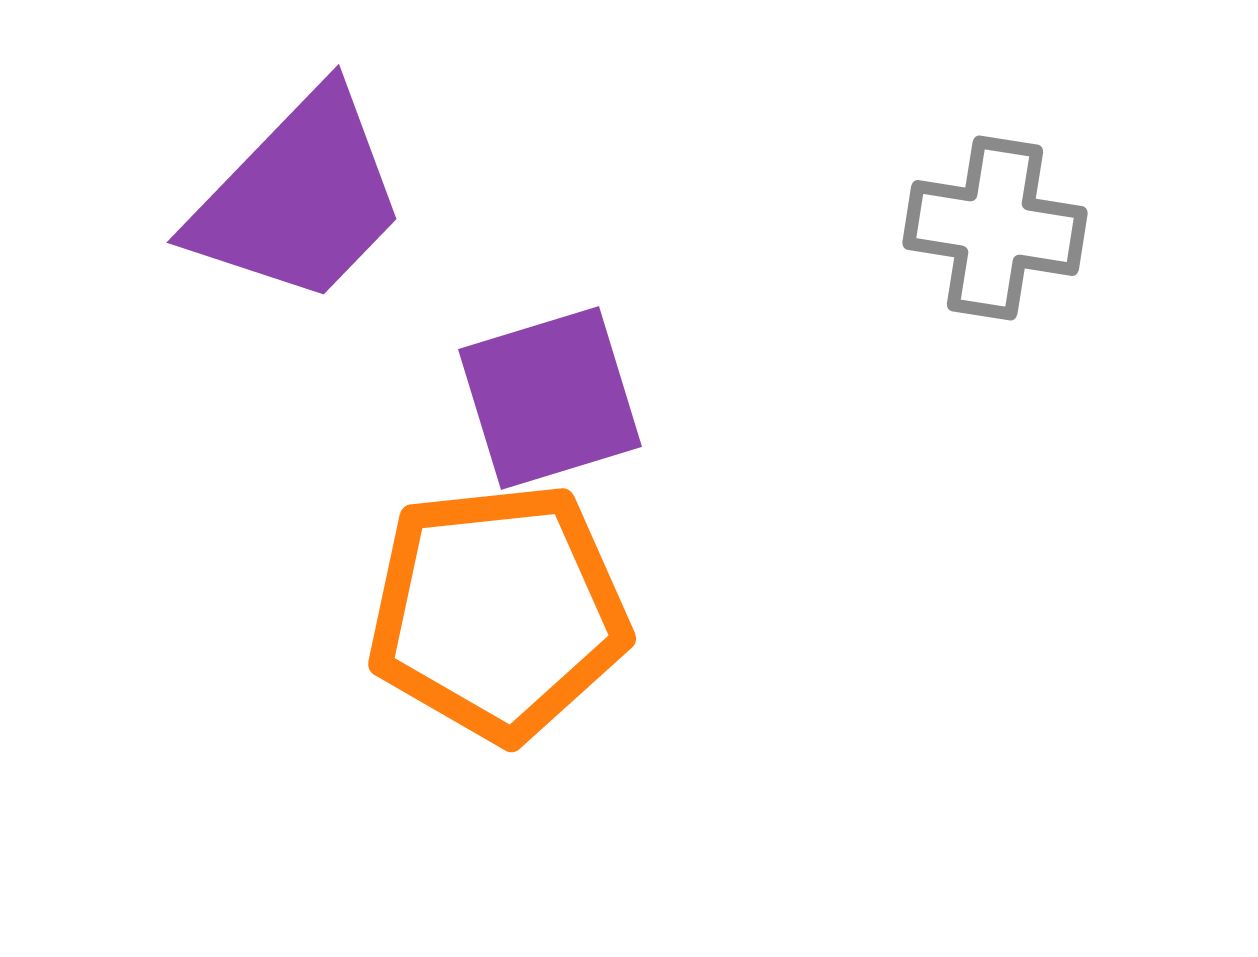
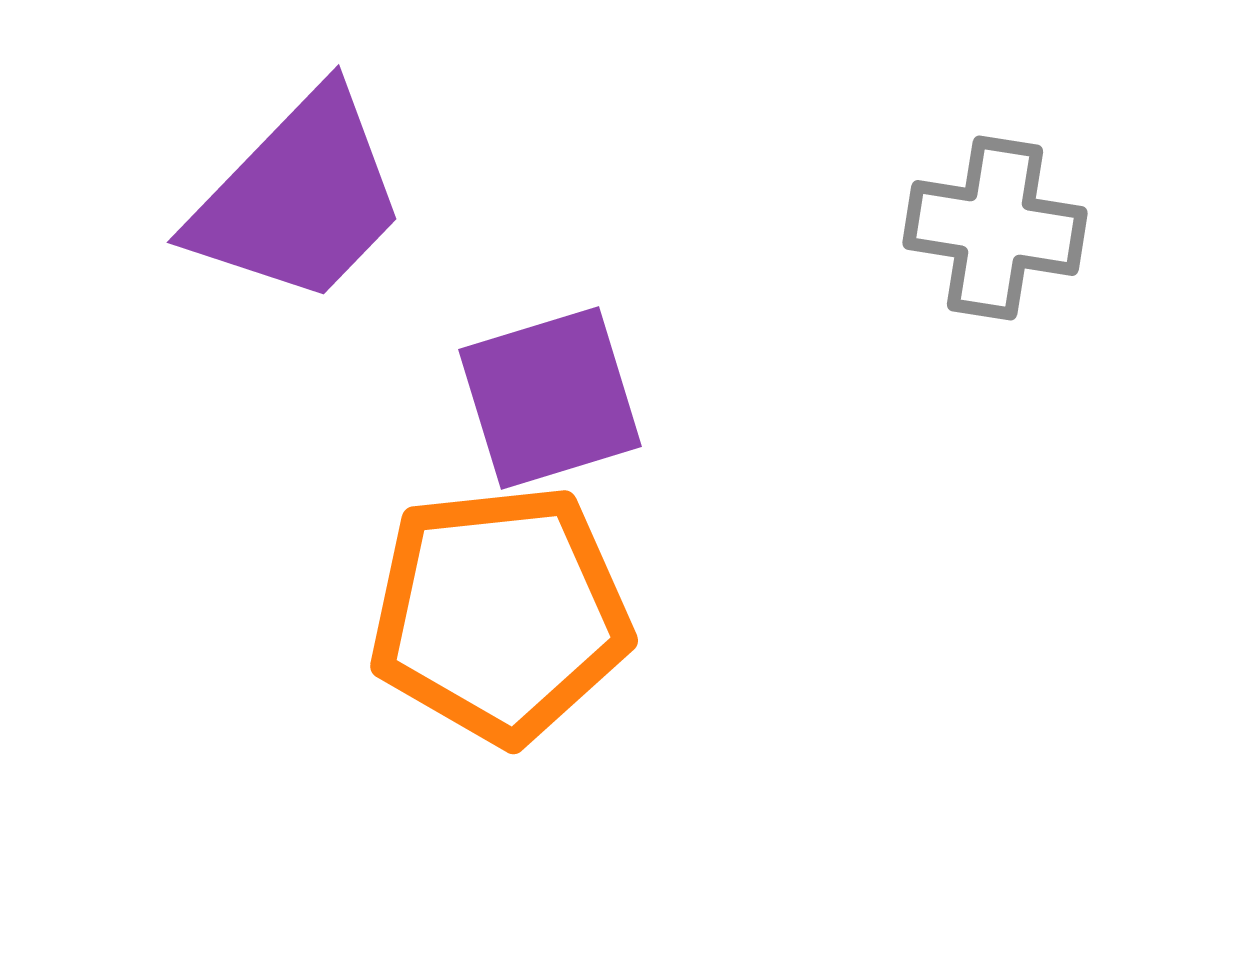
orange pentagon: moved 2 px right, 2 px down
